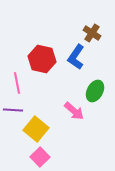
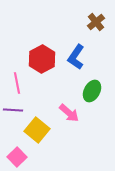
brown cross: moved 4 px right, 11 px up; rotated 18 degrees clockwise
red hexagon: rotated 20 degrees clockwise
green ellipse: moved 3 px left
pink arrow: moved 5 px left, 2 px down
yellow square: moved 1 px right, 1 px down
pink square: moved 23 px left
